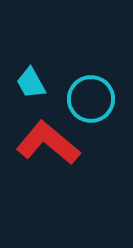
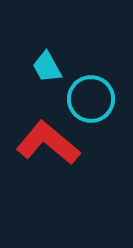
cyan trapezoid: moved 16 px right, 16 px up
